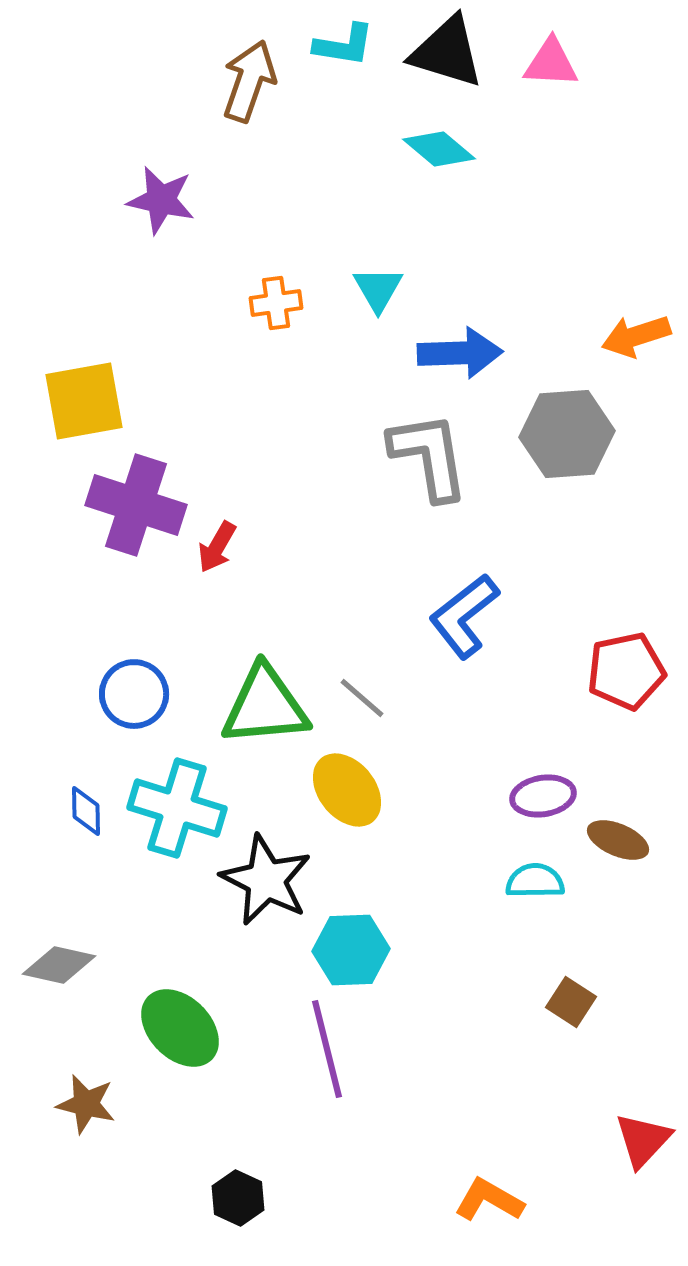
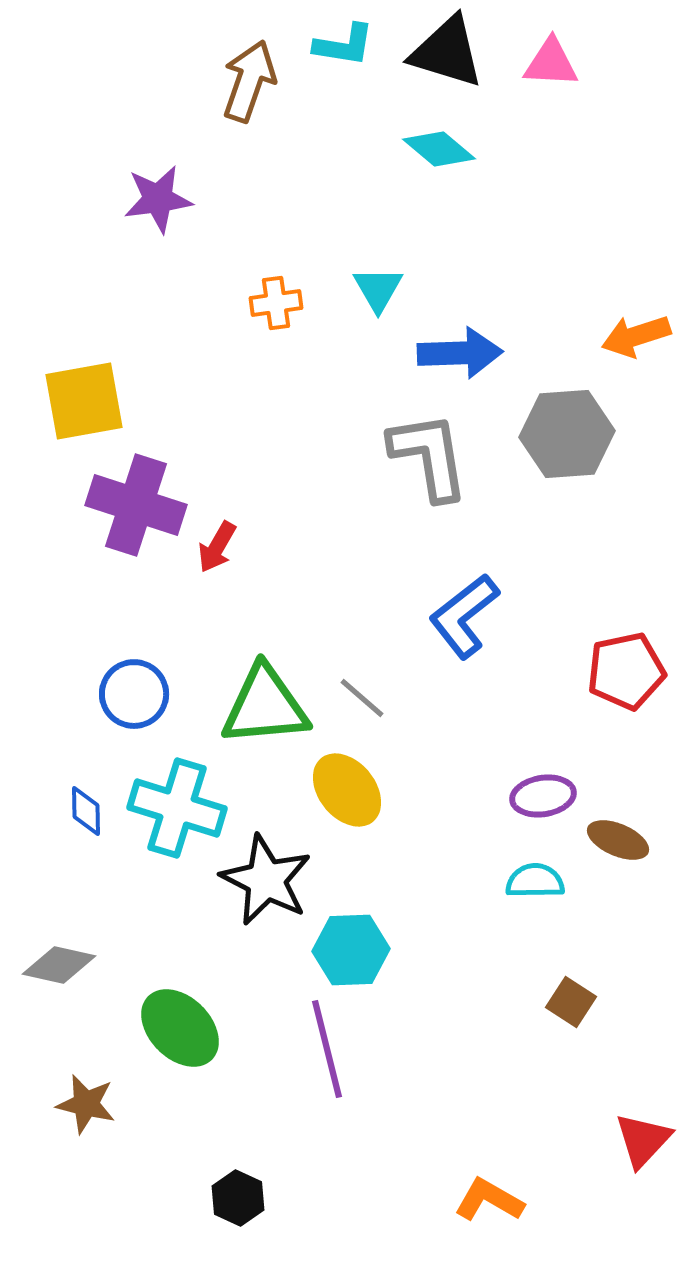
purple star: moved 3 px left, 1 px up; rotated 20 degrees counterclockwise
